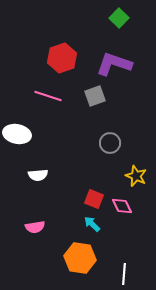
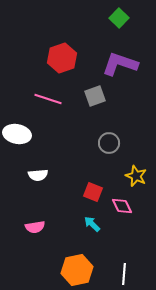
purple L-shape: moved 6 px right
pink line: moved 3 px down
gray circle: moved 1 px left
red square: moved 1 px left, 7 px up
orange hexagon: moved 3 px left, 12 px down; rotated 20 degrees counterclockwise
